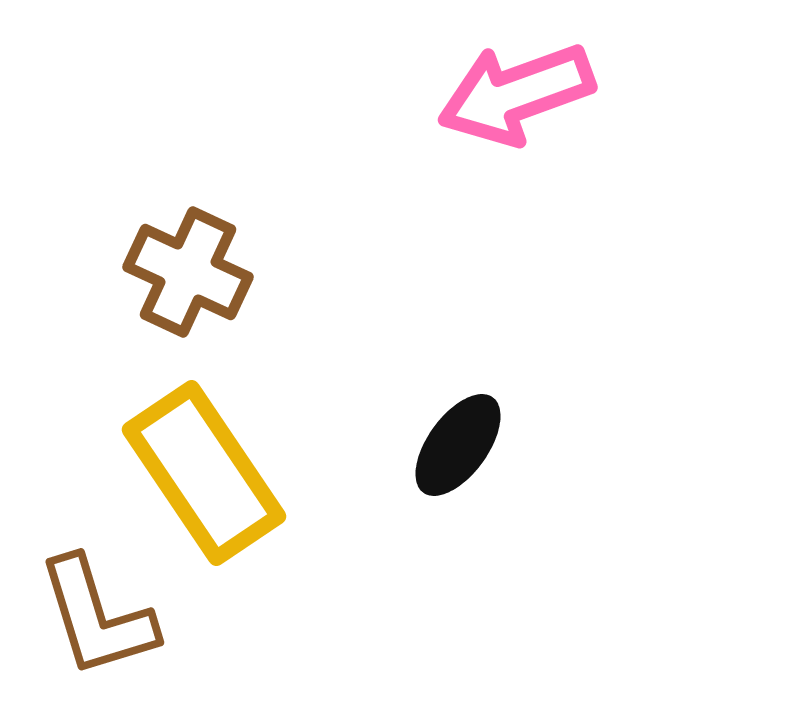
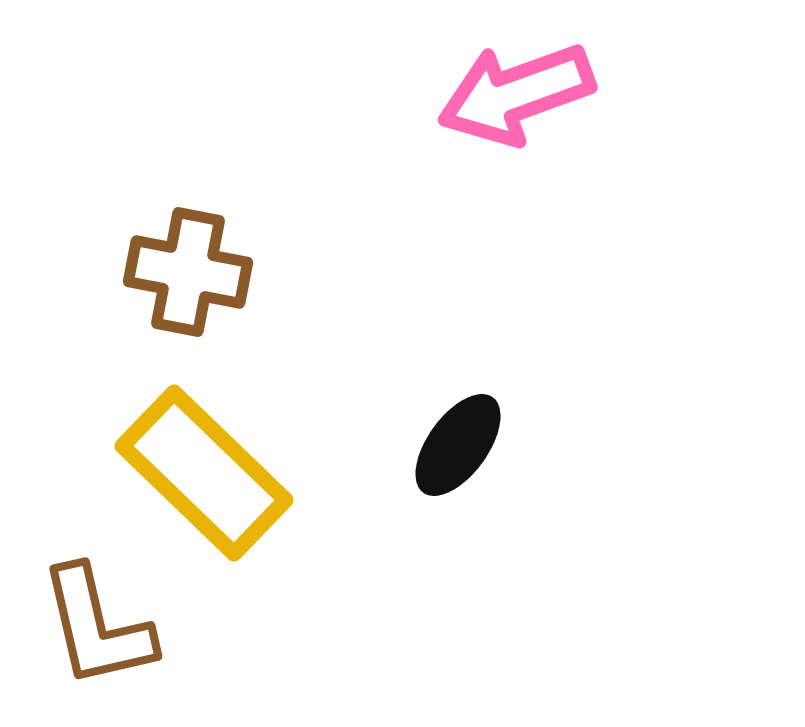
brown cross: rotated 14 degrees counterclockwise
yellow rectangle: rotated 12 degrees counterclockwise
brown L-shape: moved 10 px down; rotated 4 degrees clockwise
